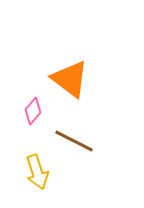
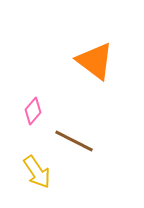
orange triangle: moved 25 px right, 18 px up
yellow arrow: rotated 16 degrees counterclockwise
